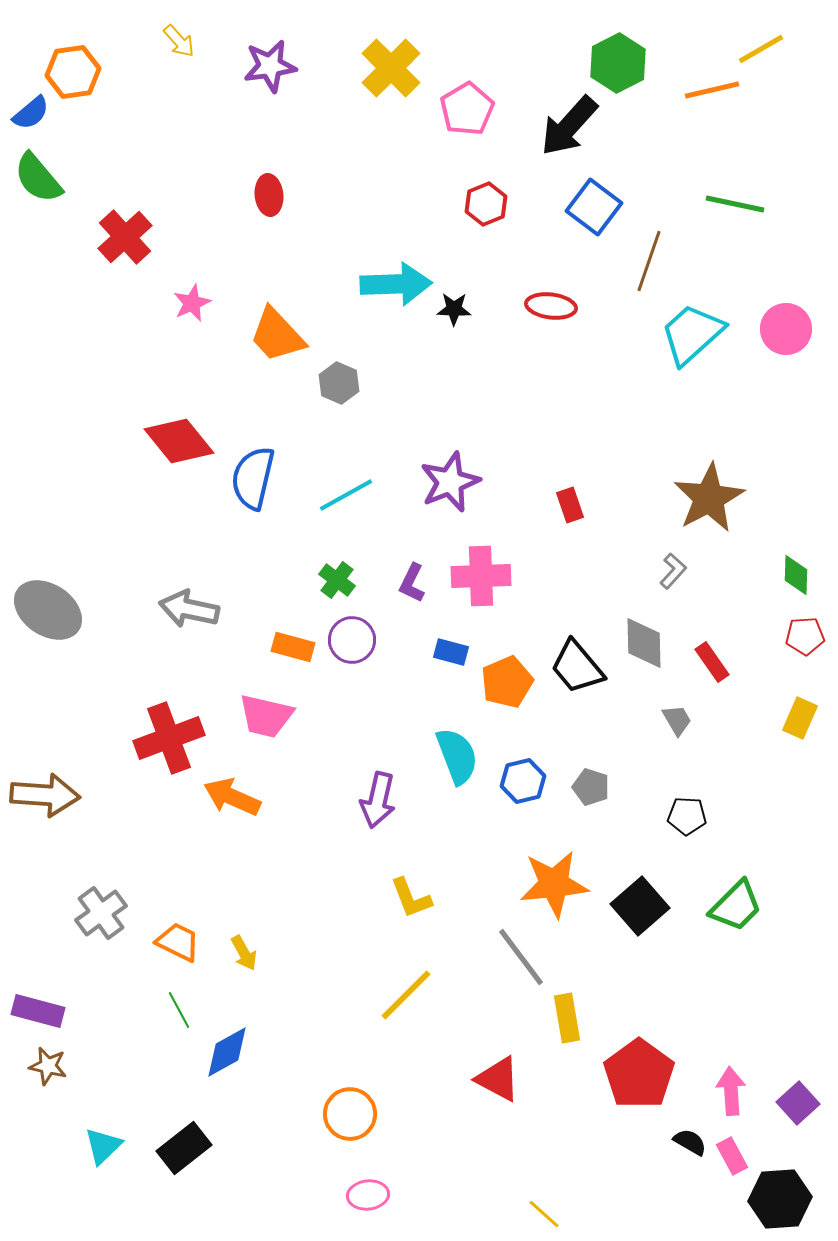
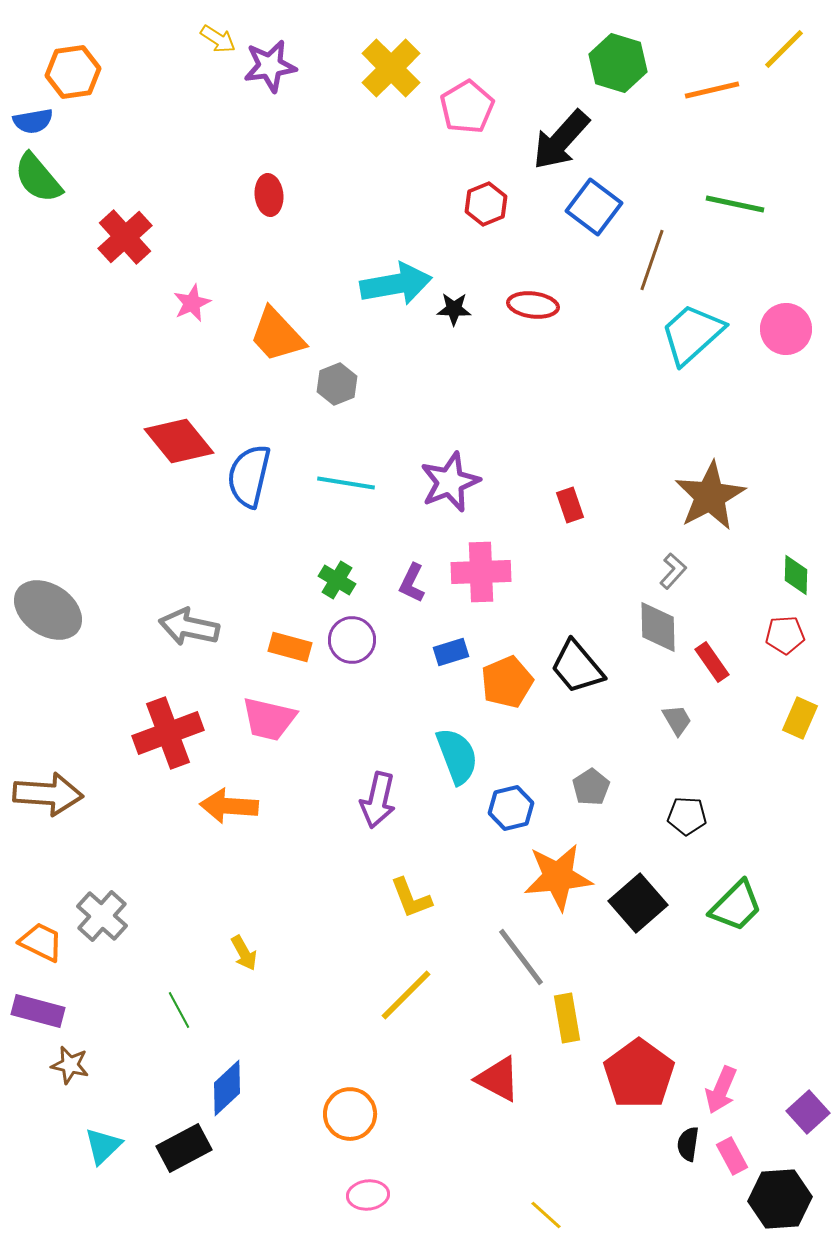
yellow arrow at (179, 41): moved 39 px right, 2 px up; rotated 15 degrees counterclockwise
yellow line at (761, 49): moved 23 px right; rotated 15 degrees counterclockwise
green hexagon at (618, 63): rotated 16 degrees counterclockwise
pink pentagon at (467, 109): moved 2 px up
blue semicircle at (31, 113): moved 2 px right, 8 px down; rotated 30 degrees clockwise
black arrow at (569, 126): moved 8 px left, 14 px down
brown line at (649, 261): moved 3 px right, 1 px up
cyan arrow at (396, 284): rotated 8 degrees counterclockwise
red ellipse at (551, 306): moved 18 px left, 1 px up
gray hexagon at (339, 383): moved 2 px left, 1 px down; rotated 15 degrees clockwise
blue semicircle at (253, 478): moved 4 px left, 2 px up
cyan line at (346, 495): moved 12 px up; rotated 38 degrees clockwise
brown star at (709, 498): moved 1 px right, 2 px up
pink cross at (481, 576): moved 4 px up
green cross at (337, 580): rotated 6 degrees counterclockwise
gray arrow at (189, 609): moved 18 px down
red pentagon at (805, 636): moved 20 px left, 1 px up
gray diamond at (644, 643): moved 14 px right, 16 px up
orange rectangle at (293, 647): moved 3 px left
blue rectangle at (451, 652): rotated 32 degrees counterclockwise
pink trapezoid at (266, 716): moved 3 px right, 3 px down
red cross at (169, 738): moved 1 px left, 5 px up
blue hexagon at (523, 781): moved 12 px left, 27 px down
gray pentagon at (591, 787): rotated 21 degrees clockwise
brown arrow at (45, 795): moved 3 px right, 1 px up
orange arrow at (232, 797): moved 3 px left, 9 px down; rotated 20 degrees counterclockwise
orange star at (554, 884): moved 4 px right, 7 px up
black square at (640, 906): moved 2 px left, 3 px up
gray cross at (101, 913): moved 1 px right, 3 px down; rotated 12 degrees counterclockwise
orange trapezoid at (178, 942): moved 137 px left
blue diamond at (227, 1052): moved 36 px down; rotated 14 degrees counterclockwise
brown star at (48, 1066): moved 22 px right, 1 px up
pink arrow at (731, 1091): moved 10 px left, 1 px up; rotated 153 degrees counterclockwise
purple square at (798, 1103): moved 10 px right, 9 px down
black semicircle at (690, 1142): moved 2 px left, 2 px down; rotated 112 degrees counterclockwise
black rectangle at (184, 1148): rotated 10 degrees clockwise
yellow line at (544, 1214): moved 2 px right, 1 px down
